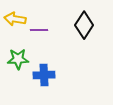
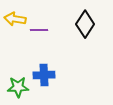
black diamond: moved 1 px right, 1 px up
green star: moved 28 px down
